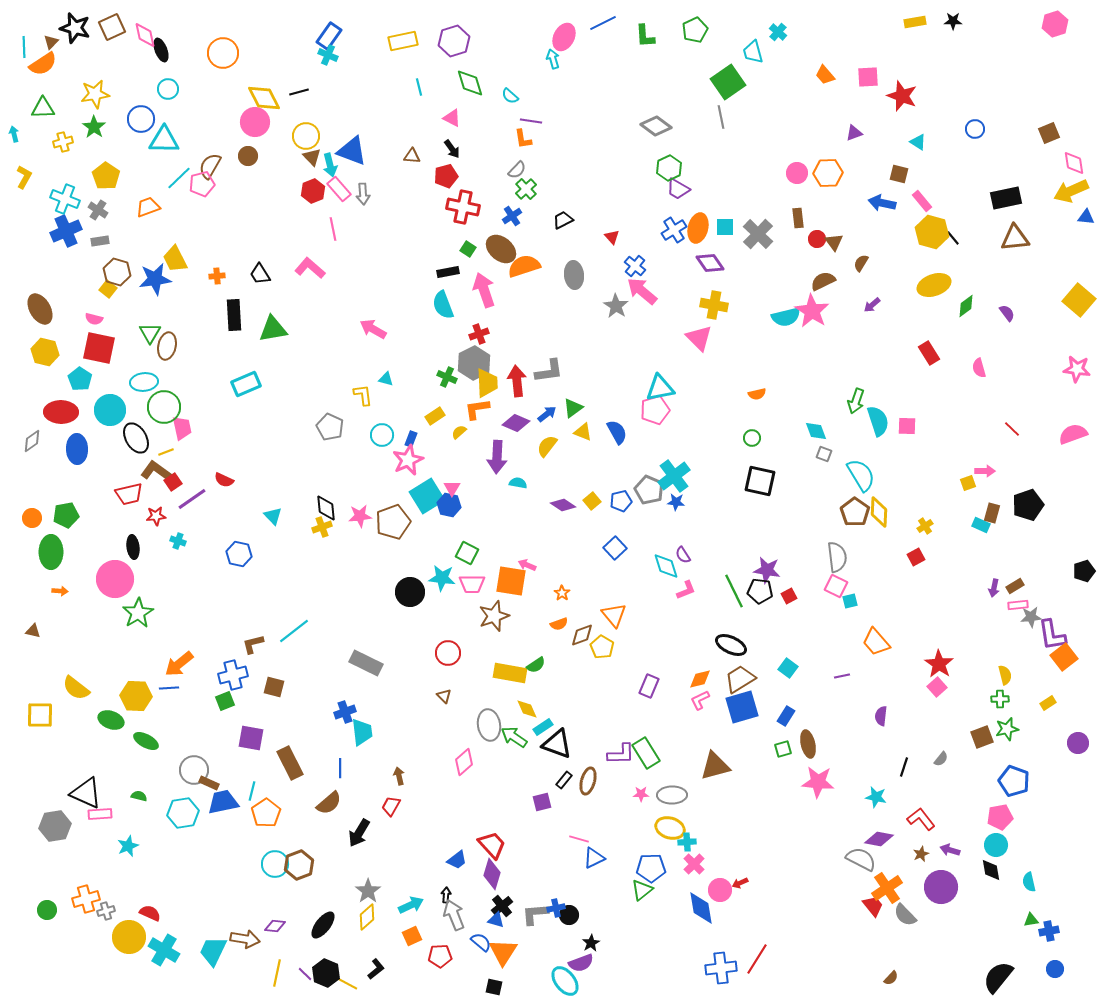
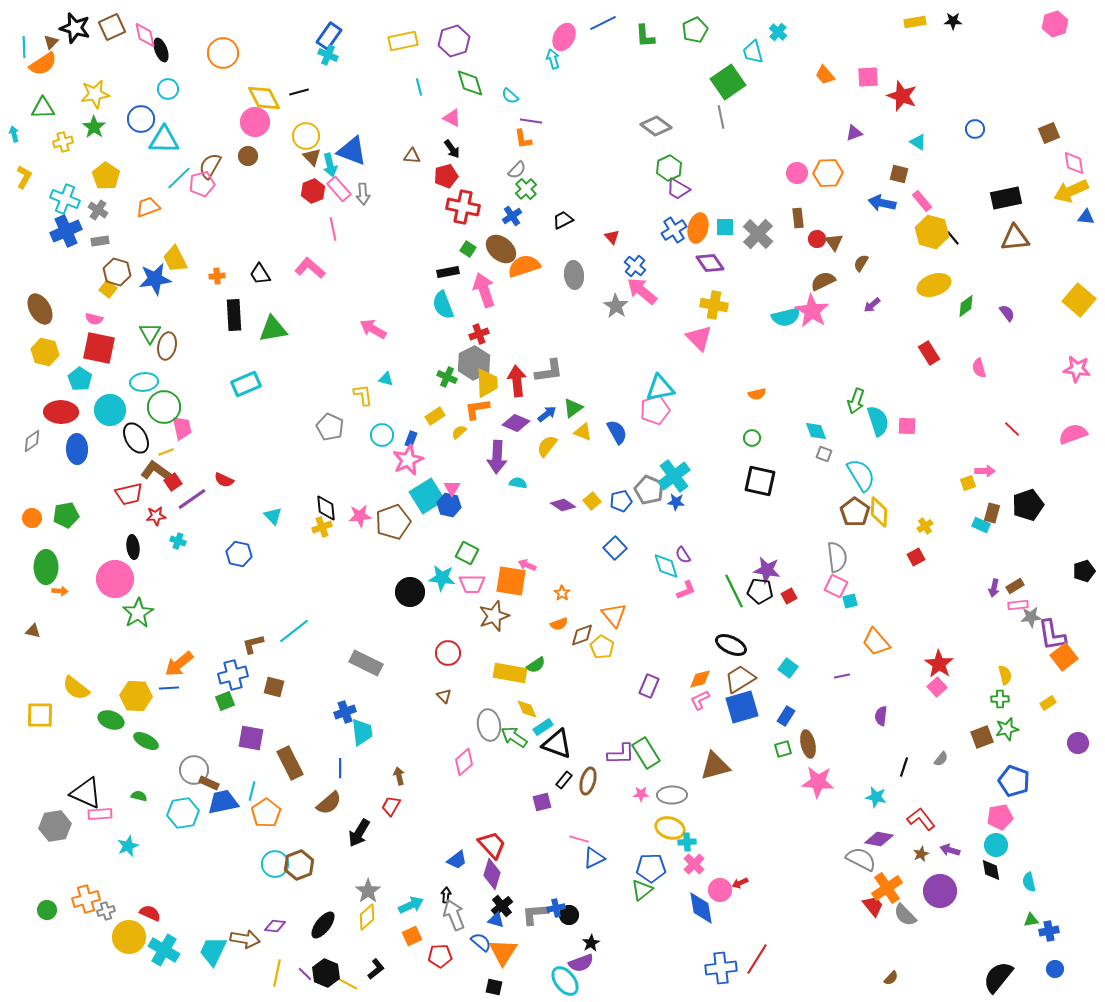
green ellipse at (51, 552): moved 5 px left, 15 px down
purple circle at (941, 887): moved 1 px left, 4 px down
